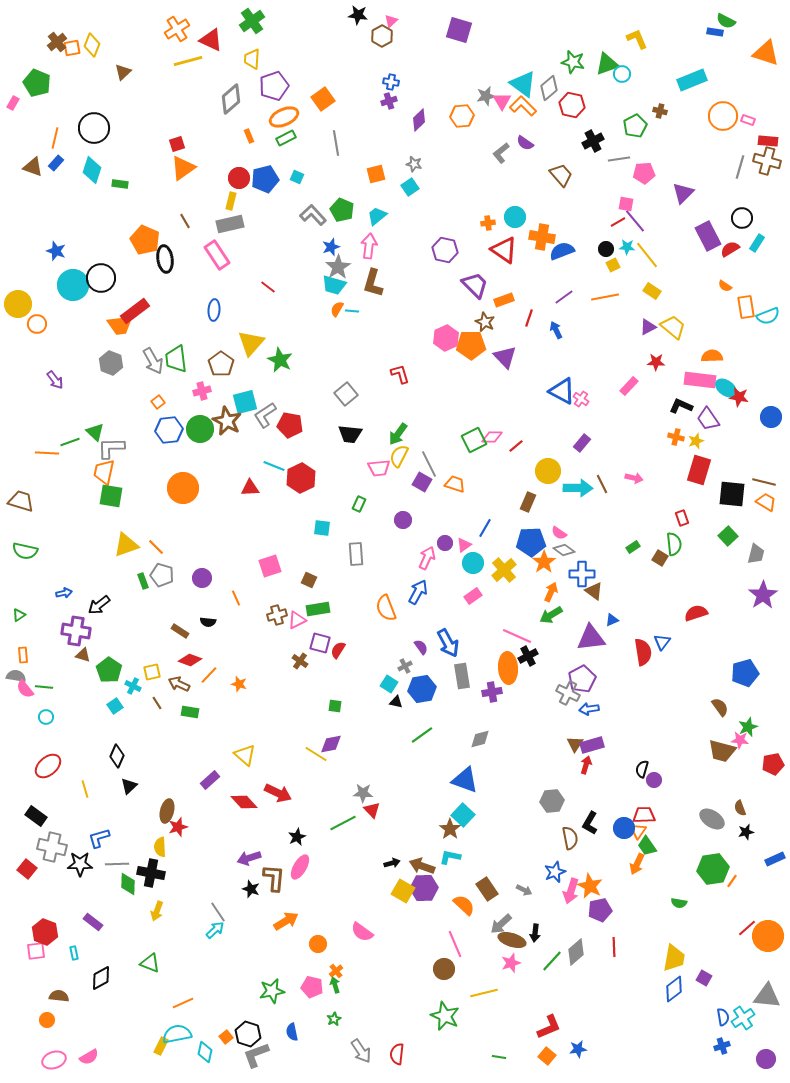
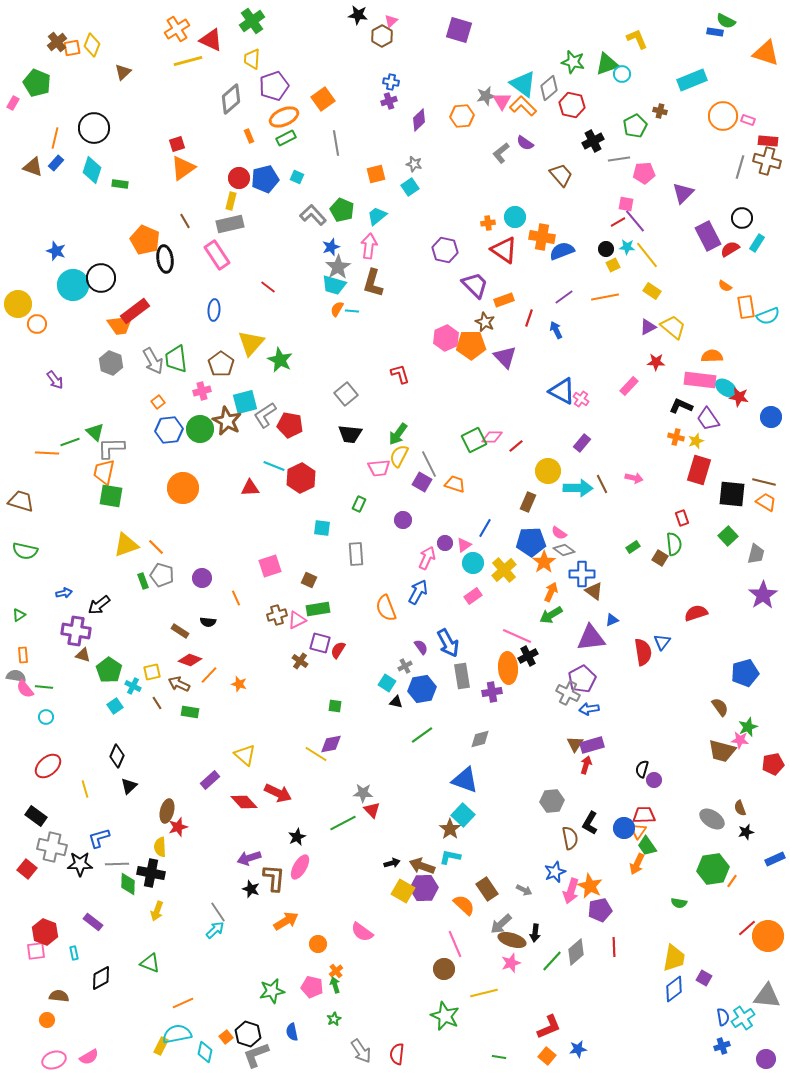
cyan square at (389, 684): moved 2 px left, 1 px up
